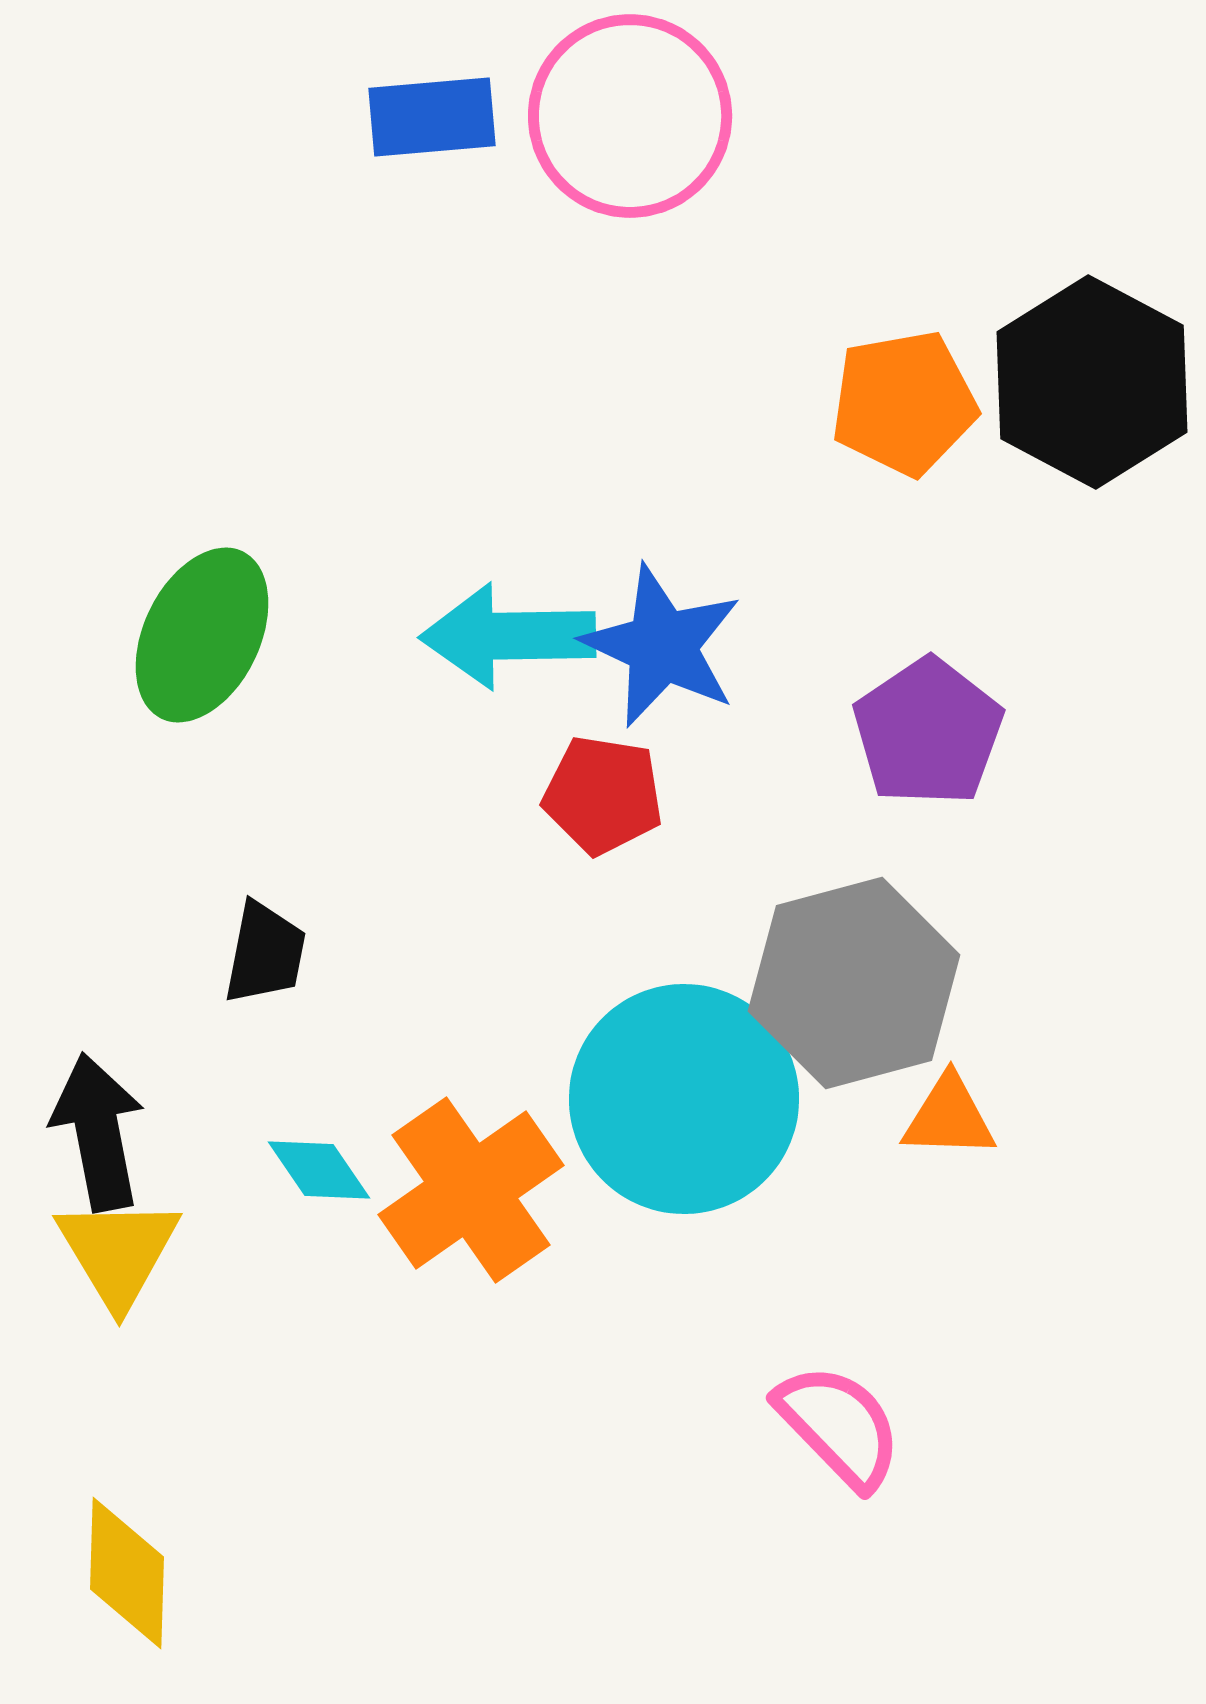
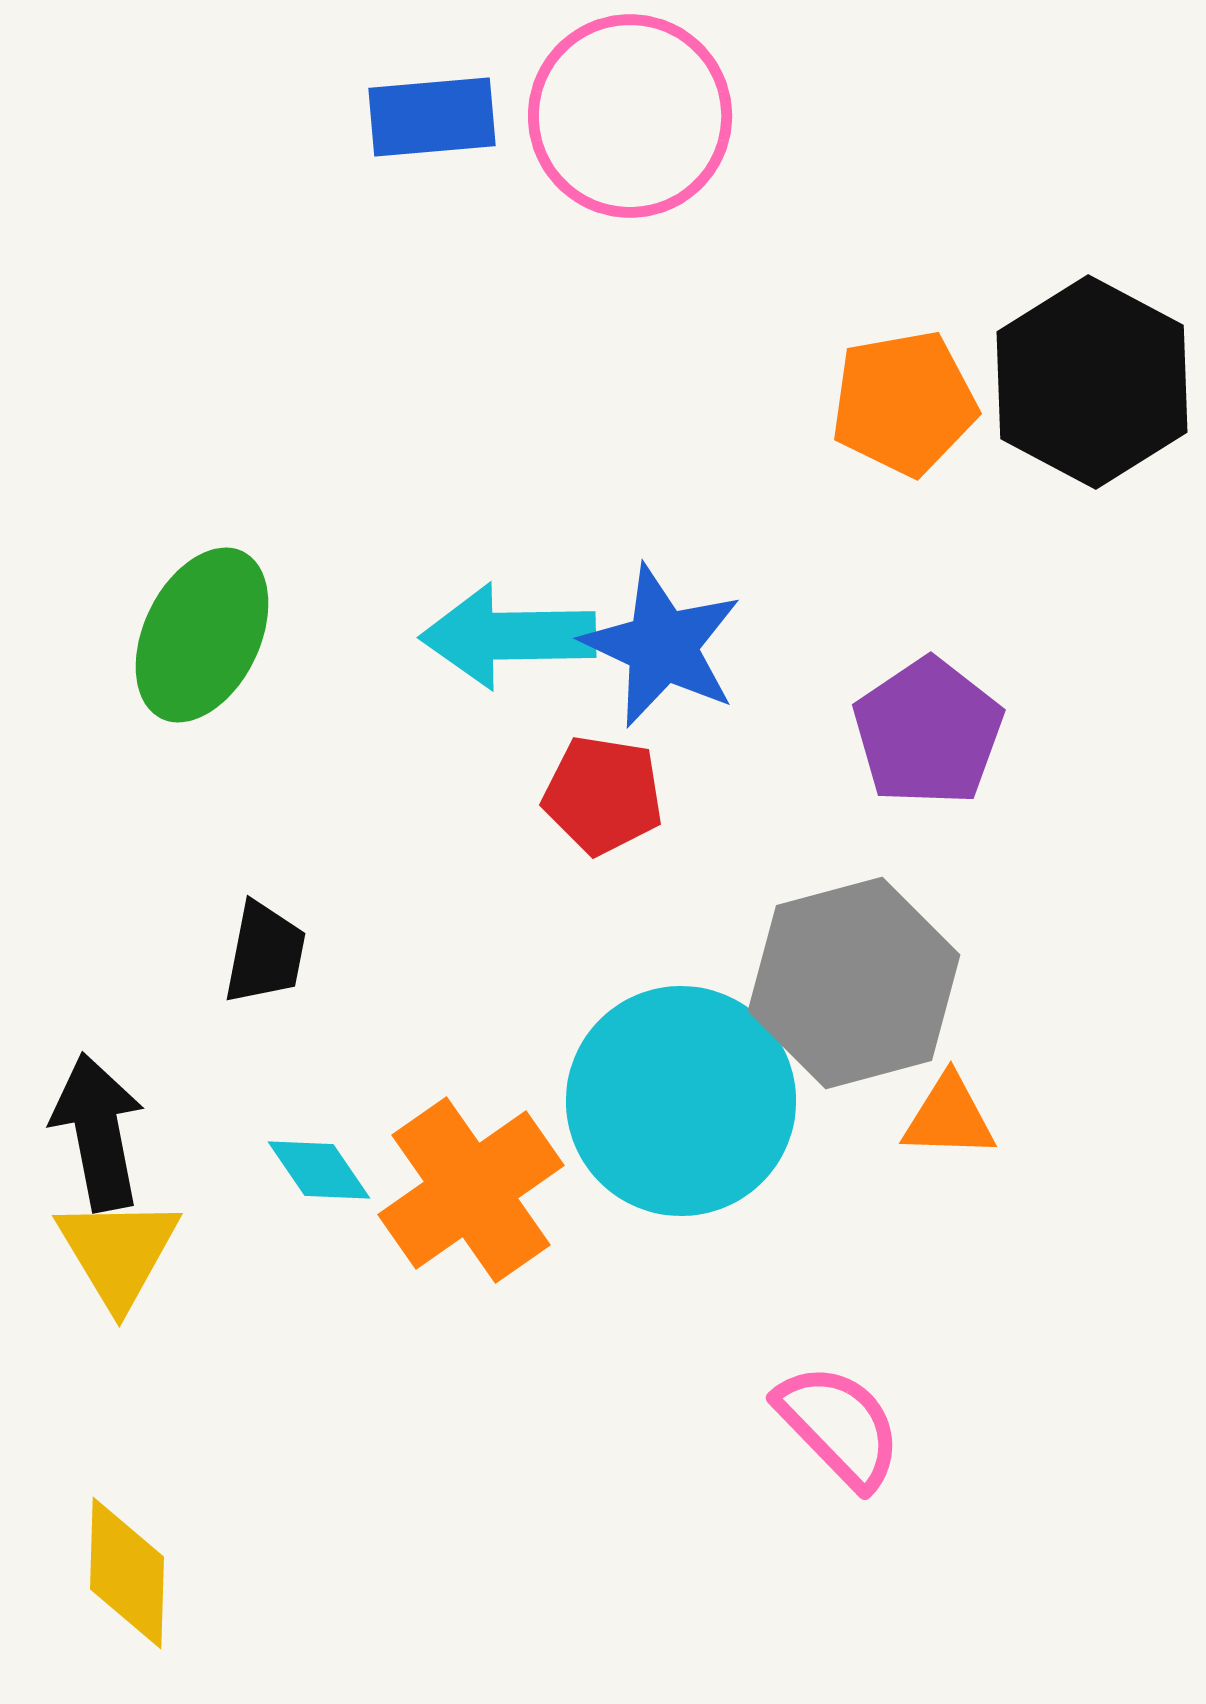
cyan circle: moved 3 px left, 2 px down
